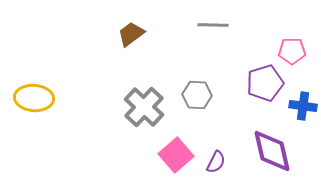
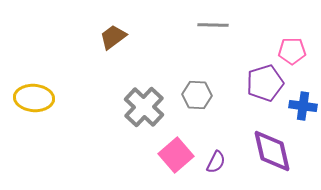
brown trapezoid: moved 18 px left, 3 px down
